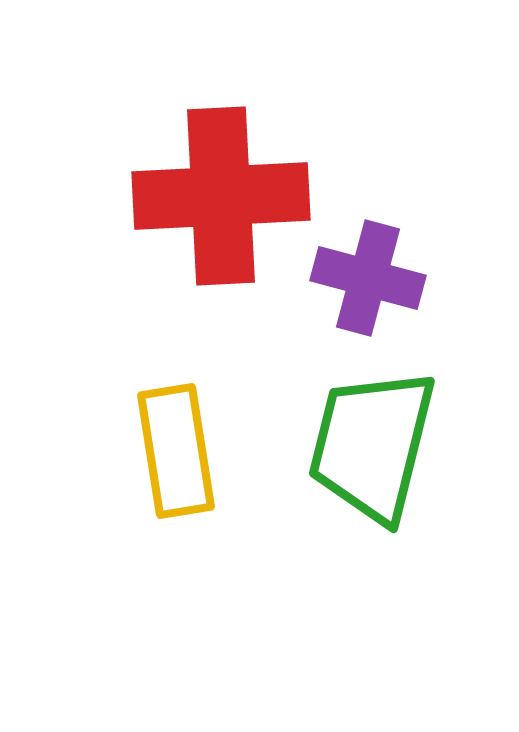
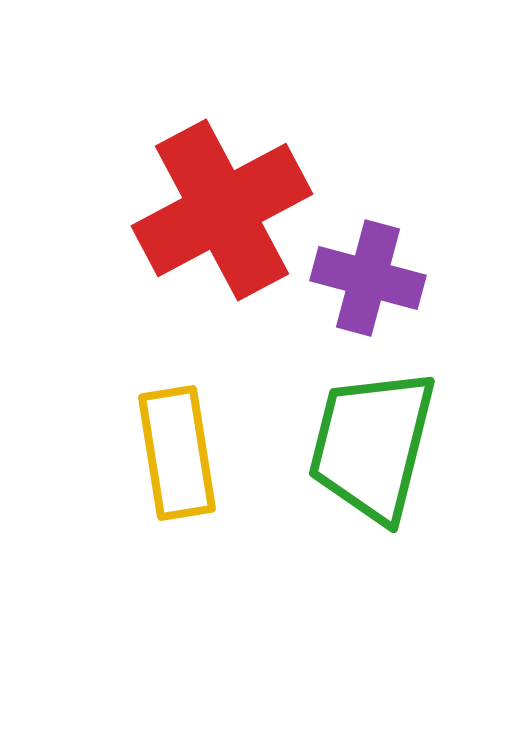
red cross: moved 1 px right, 14 px down; rotated 25 degrees counterclockwise
yellow rectangle: moved 1 px right, 2 px down
